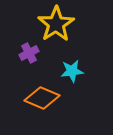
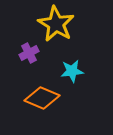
yellow star: rotated 9 degrees counterclockwise
